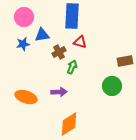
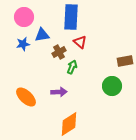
blue rectangle: moved 1 px left, 1 px down
red triangle: rotated 24 degrees clockwise
orange ellipse: rotated 25 degrees clockwise
